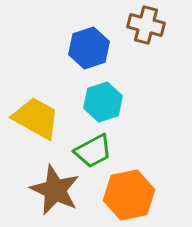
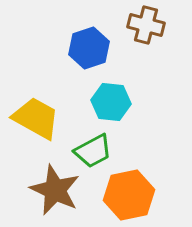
cyan hexagon: moved 8 px right; rotated 24 degrees clockwise
